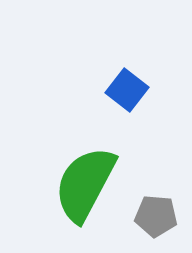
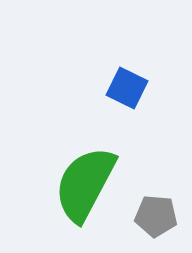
blue square: moved 2 px up; rotated 12 degrees counterclockwise
